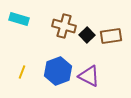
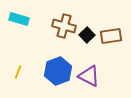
yellow line: moved 4 px left
